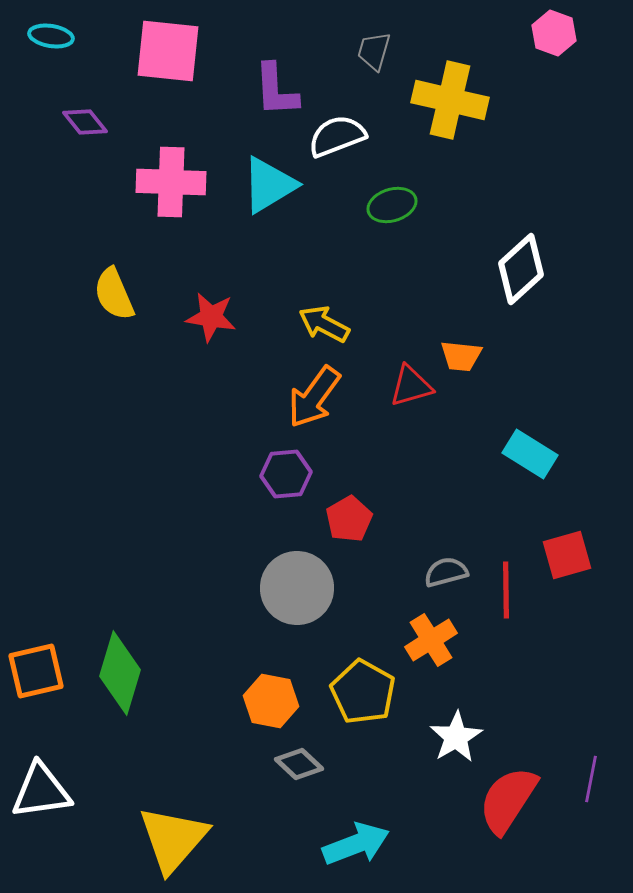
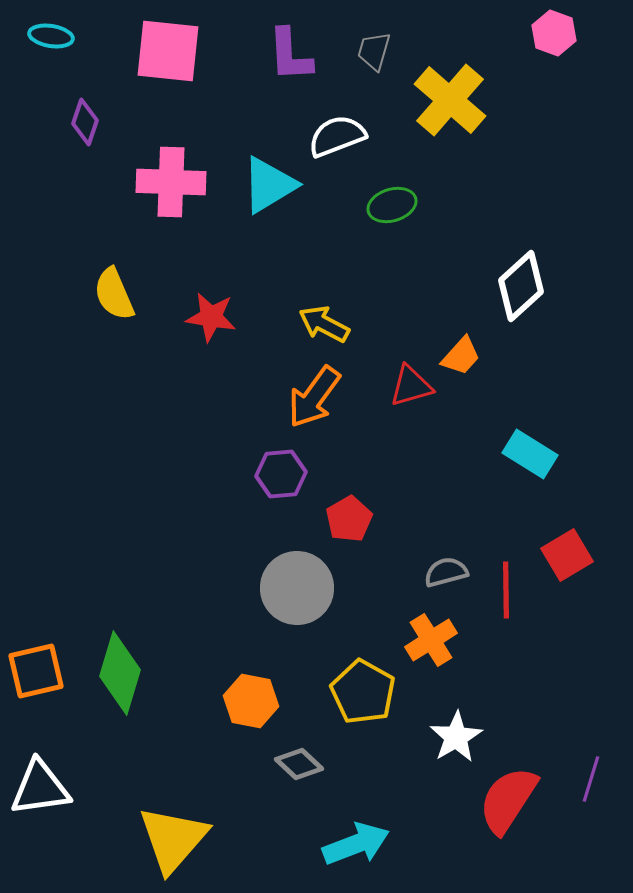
purple L-shape: moved 14 px right, 35 px up
yellow cross: rotated 28 degrees clockwise
purple diamond: rotated 57 degrees clockwise
white diamond: moved 17 px down
orange trapezoid: rotated 54 degrees counterclockwise
purple hexagon: moved 5 px left
red square: rotated 15 degrees counterclockwise
orange hexagon: moved 20 px left
purple line: rotated 6 degrees clockwise
white triangle: moved 1 px left, 3 px up
